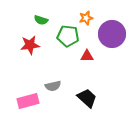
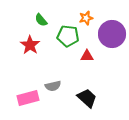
green semicircle: rotated 32 degrees clockwise
red star: rotated 30 degrees counterclockwise
pink rectangle: moved 3 px up
